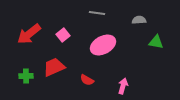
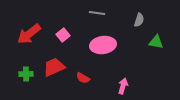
gray semicircle: rotated 112 degrees clockwise
pink ellipse: rotated 20 degrees clockwise
green cross: moved 2 px up
red semicircle: moved 4 px left, 2 px up
